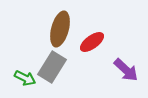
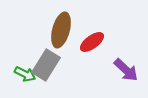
brown ellipse: moved 1 px right, 1 px down
gray rectangle: moved 6 px left, 2 px up
green arrow: moved 4 px up
